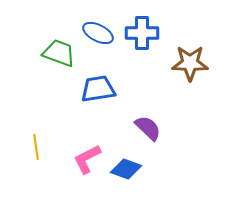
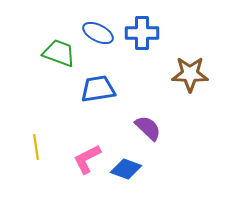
brown star: moved 11 px down
